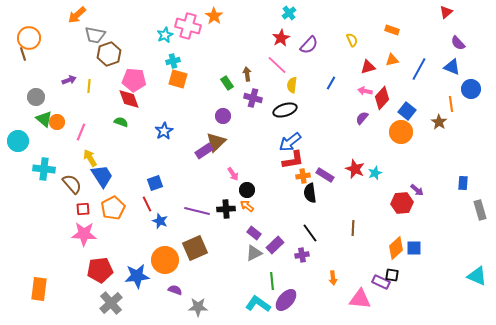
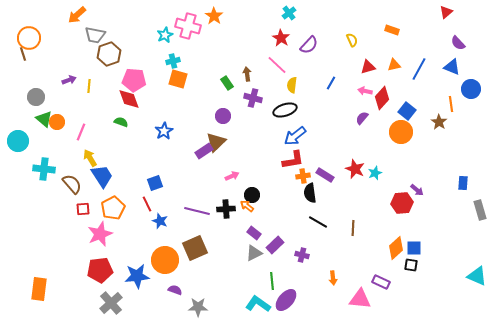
red star at (281, 38): rotated 12 degrees counterclockwise
orange triangle at (392, 60): moved 2 px right, 5 px down
blue arrow at (290, 142): moved 5 px right, 6 px up
pink arrow at (233, 174): moved 1 px left, 2 px down; rotated 80 degrees counterclockwise
black circle at (247, 190): moved 5 px right, 5 px down
black line at (310, 233): moved 8 px right, 11 px up; rotated 24 degrees counterclockwise
pink star at (84, 234): moved 16 px right; rotated 25 degrees counterclockwise
purple cross at (302, 255): rotated 24 degrees clockwise
black square at (392, 275): moved 19 px right, 10 px up
